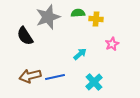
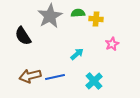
gray star: moved 2 px right, 1 px up; rotated 10 degrees counterclockwise
black semicircle: moved 2 px left
cyan arrow: moved 3 px left
cyan cross: moved 1 px up
